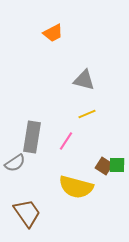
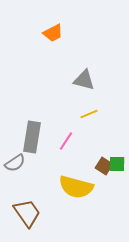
yellow line: moved 2 px right
green square: moved 1 px up
